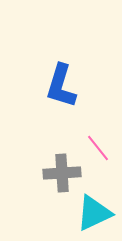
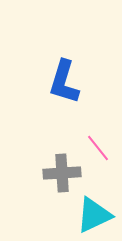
blue L-shape: moved 3 px right, 4 px up
cyan triangle: moved 2 px down
